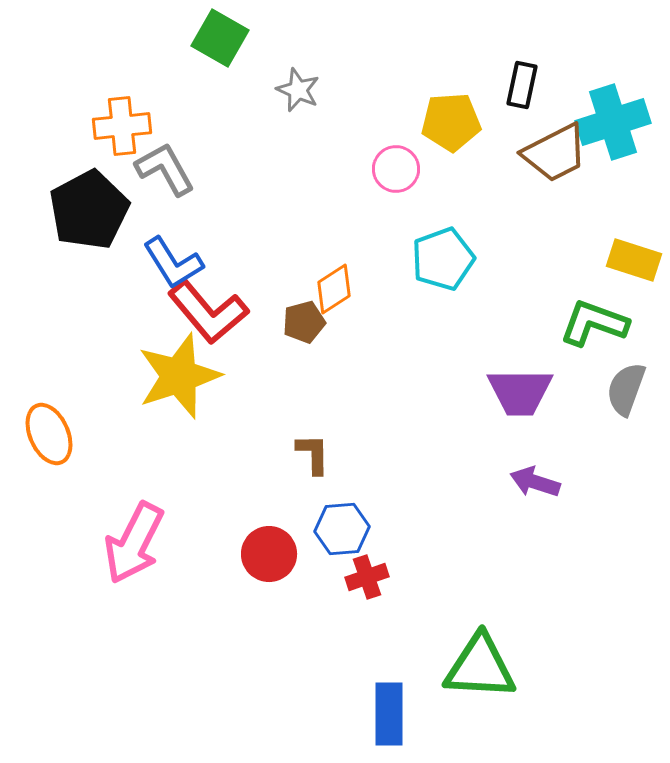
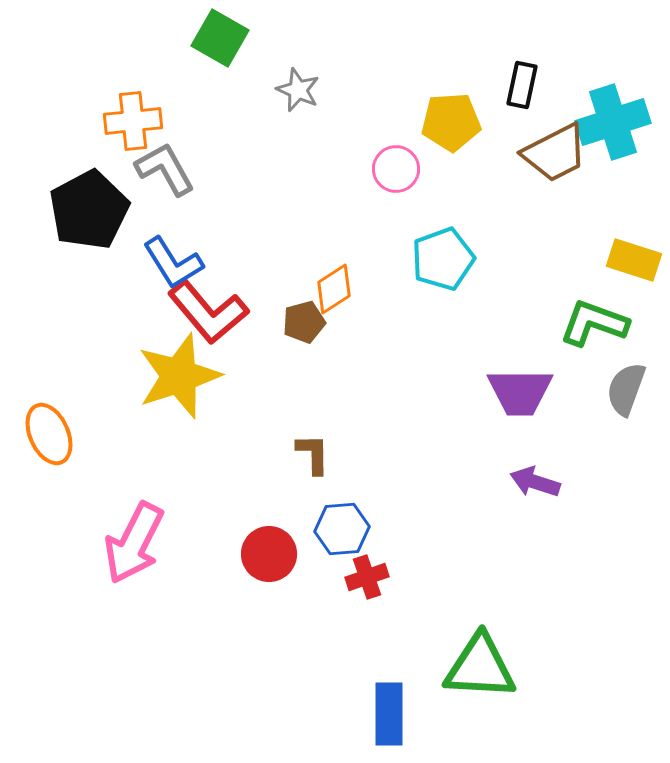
orange cross: moved 11 px right, 5 px up
